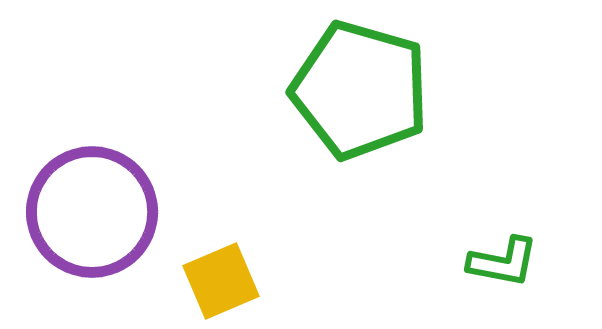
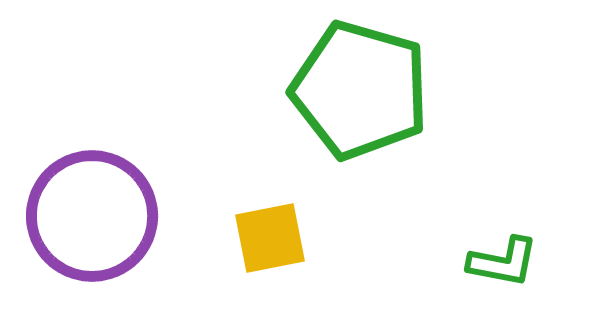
purple circle: moved 4 px down
yellow square: moved 49 px right, 43 px up; rotated 12 degrees clockwise
